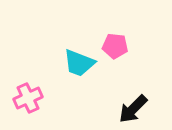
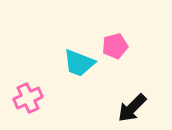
pink pentagon: rotated 20 degrees counterclockwise
black arrow: moved 1 px left, 1 px up
